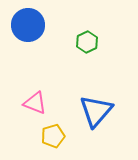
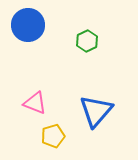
green hexagon: moved 1 px up
